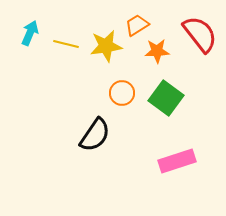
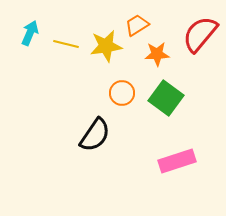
red semicircle: rotated 102 degrees counterclockwise
orange star: moved 3 px down
